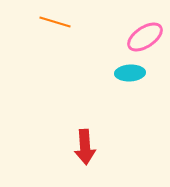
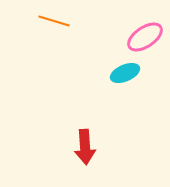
orange line: moved 1 px left, 1 px up
cyan ellipse: moved 5 px left; rotated 20 degrees counterclockwise
